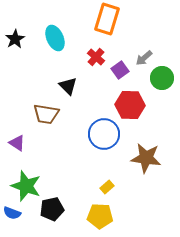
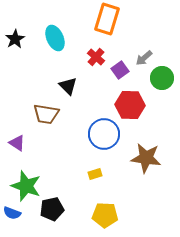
yellow rectangle: moved 12 px left, 13 px up; rotated 24 degrees clockwise
yellow pentagon: moved 5 px right, 1 px up
